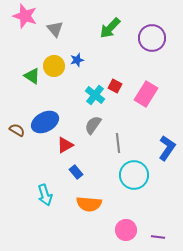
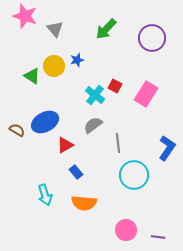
green arrow: moved 4 px left, 1 px down
gray semicircle: rotated 18 degrees clockwise
orange semicircle: moved 5 px left, 1 px up
